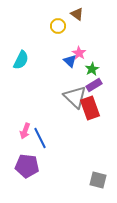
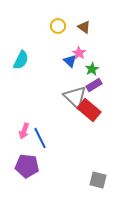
brown triangle: moved 7 px right, 13 px down
red rectangle: moved 1 px left, 2 px down; rotated 30 degrees counterclockwise
pink arrow: moved 1 px left
